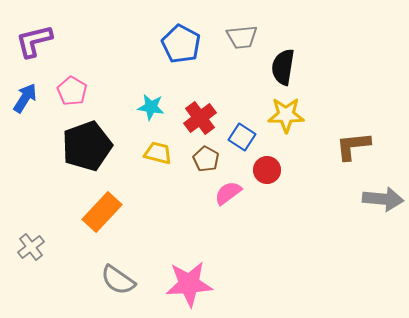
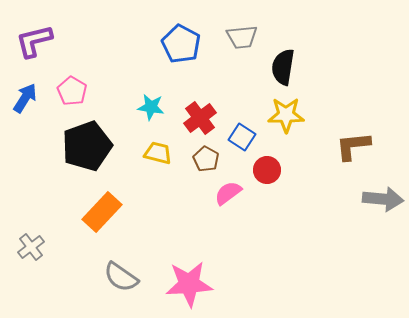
gray semicircle: moved 3 px right, 3 px up
